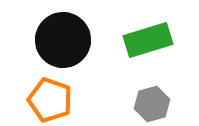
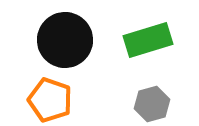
black circle: moved 2 px right
